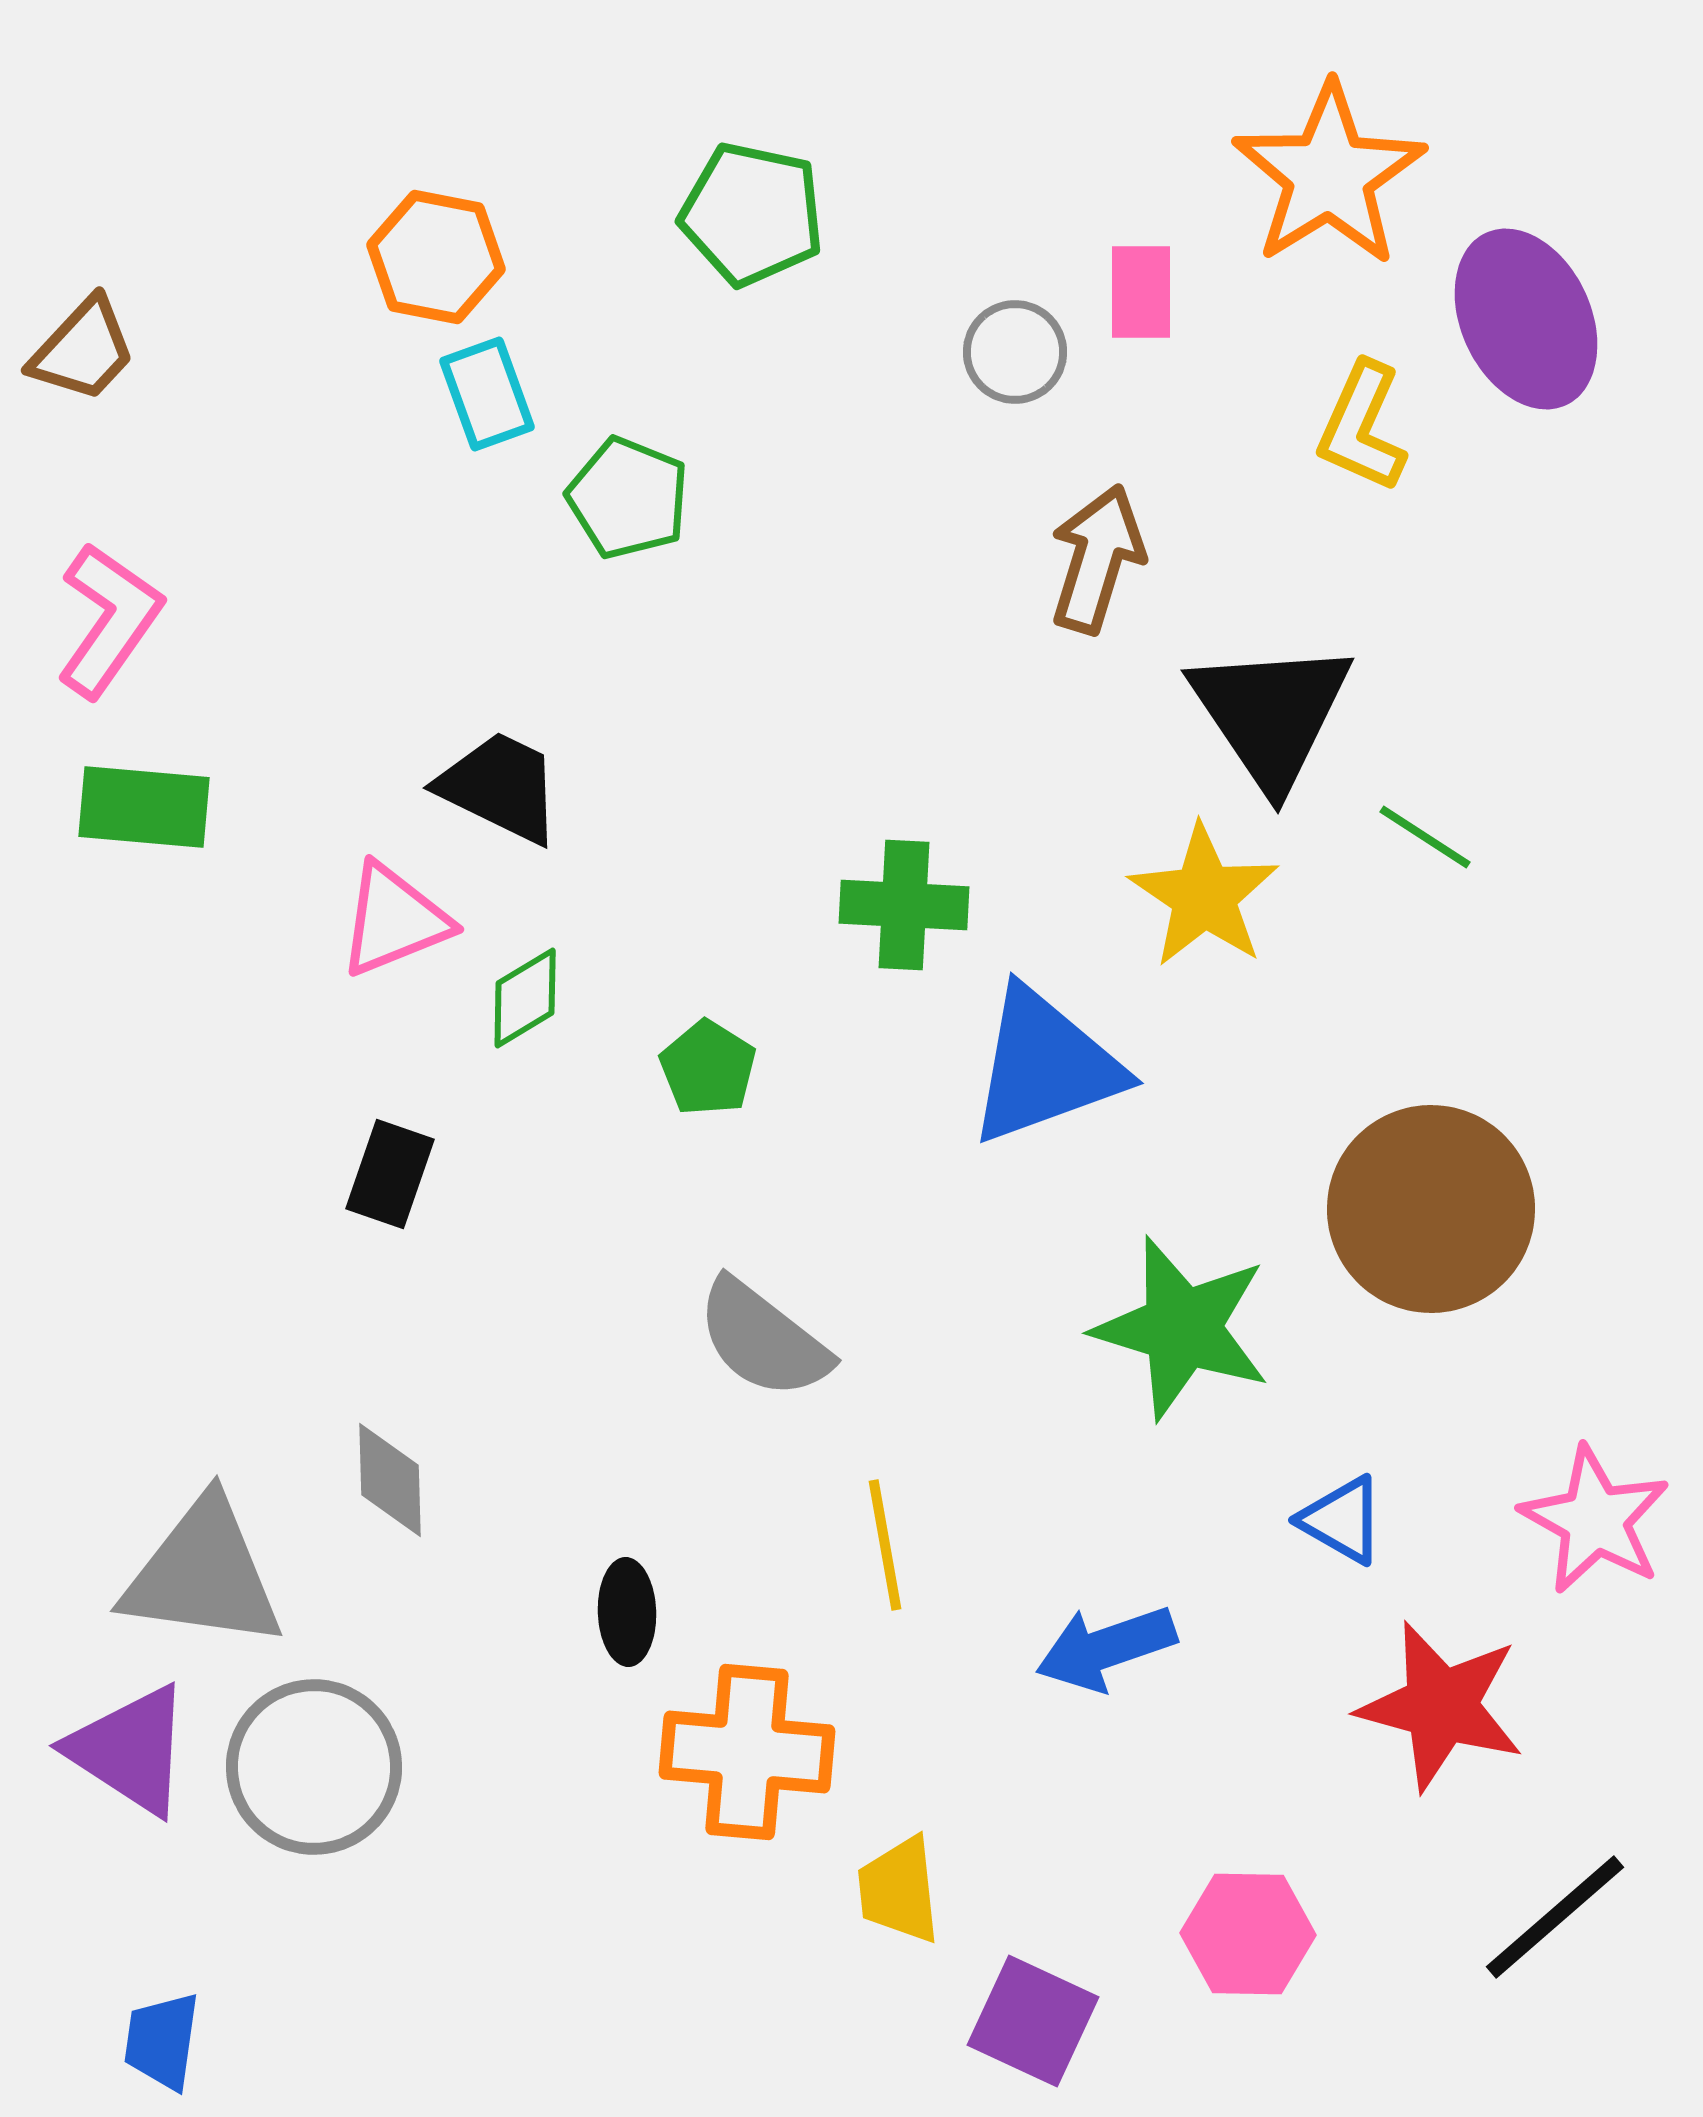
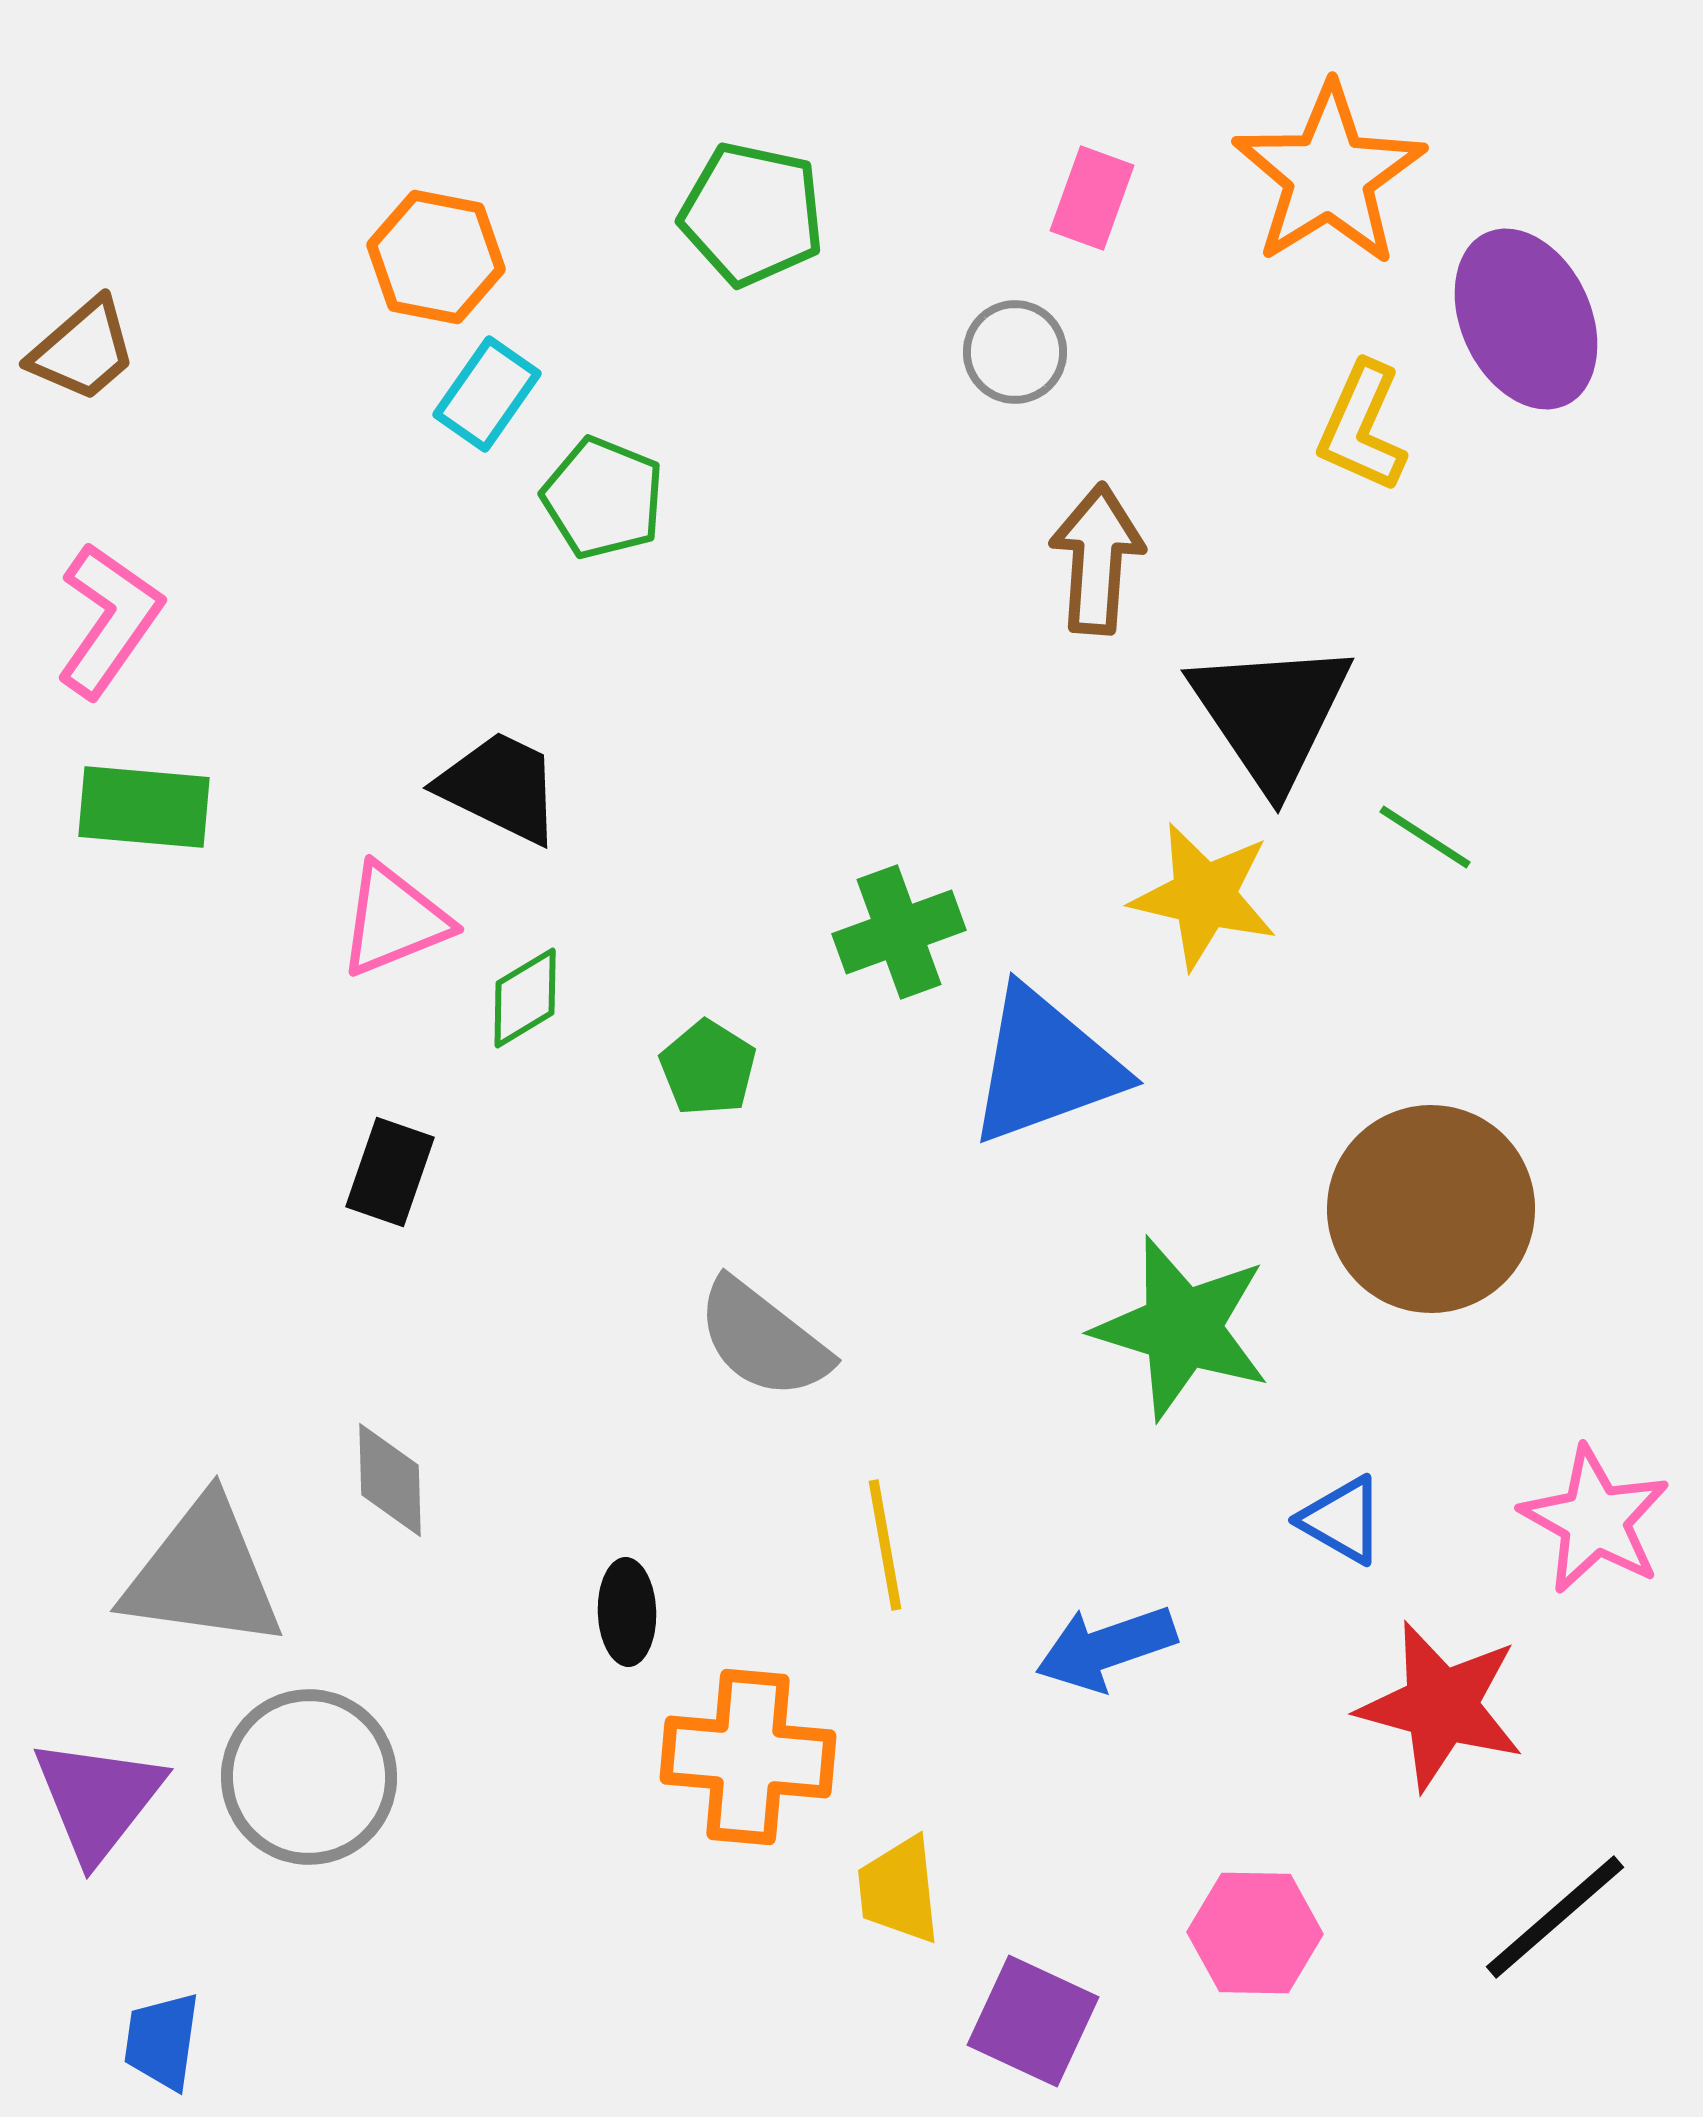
pink rectangle at (1141, 292): moved 49 px left, 94 px up; rotated 20 degrees clockwise
brown trapezoid at (83, 350): rotated 6 degrees clockwise
cyan rectangle at (487, 394): rotated 55 degrees clockwise
green pentagon at (628, 498): moved 25 px left
brown arrow at (1097, 559): rotated 13 degrees counterclockwise
yellow star at (1204, 896): rotated 21 degrees counterclockwise
green cross at (904, 905): moved 5 px left, 27 px down; rotated 23 degrees counterclockwise
black rectangle at (390, 1174): moved 2 px up
purple triangle at (130, 1750): moved 32 px left, 49 px down; rotated 35 degrees clockwise
orange cross at (747, 1752): moved 1 px right, 5 px down
gray circle at (314, 1767): moved 5 px left, 10 px down
pink hexagon at (1248, 1934): moved 7 px right, 1 px up
